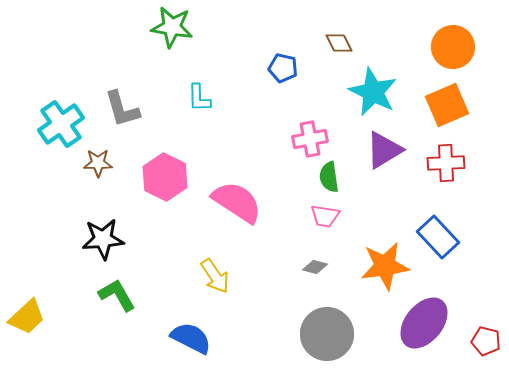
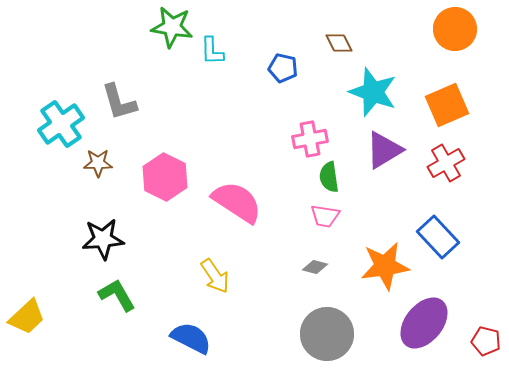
orange circle: moved 2 px right, 18 px up
cyan star: rotated 6 degrees counterclockwise
cyan L-shape: moved 13 px right, 47 px up
gray L-shape: moved 3 px left, 7 px up
red cross: rotated 27 degrees counterclockwise
